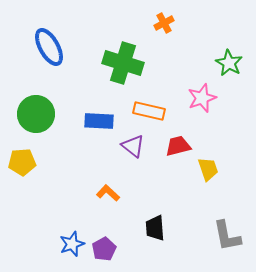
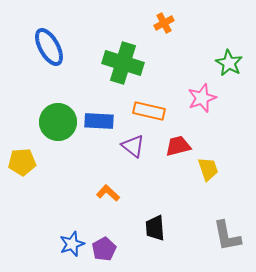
green circle: moved 22 px right, 8 px down
